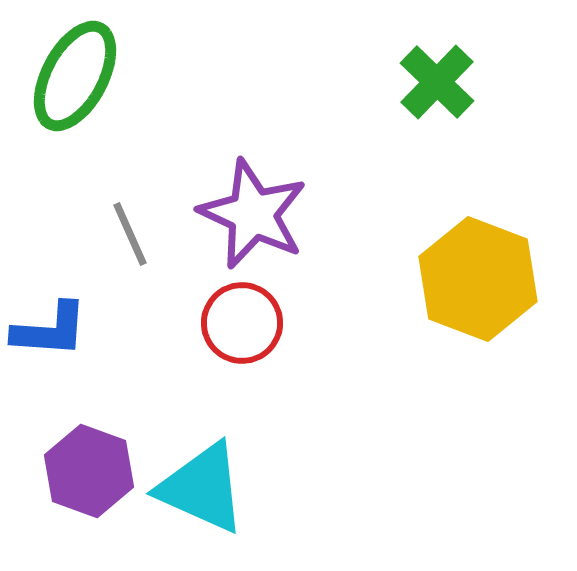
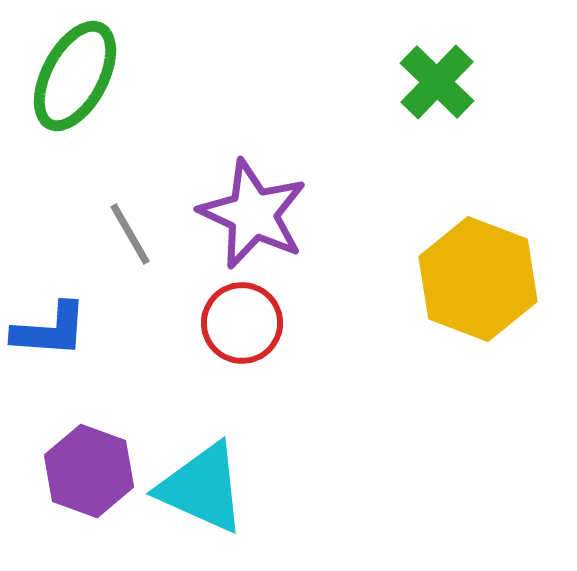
gray line: rotated 6 degrees counterclockwise
